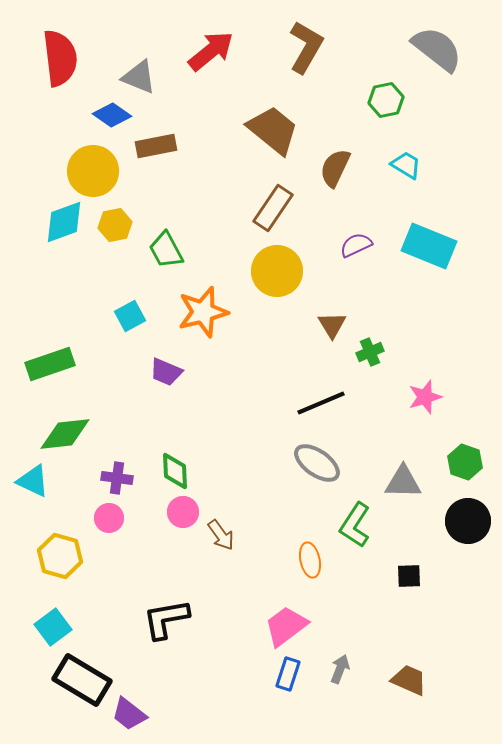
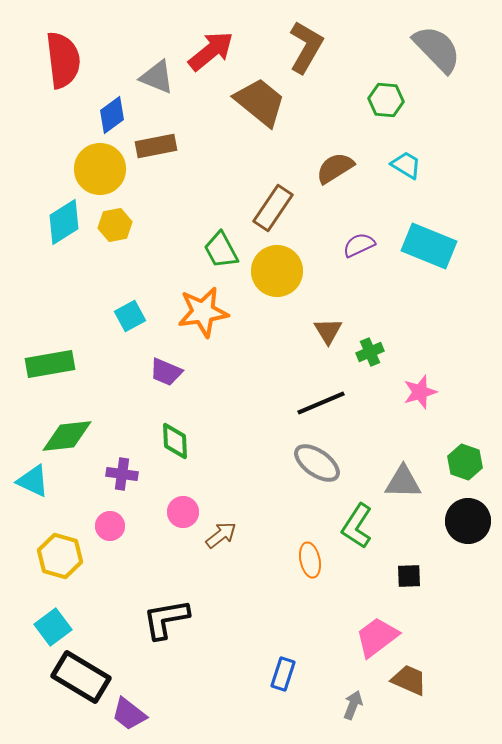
gray semicircle at (437, 49): rotated 8 degrees clockwise
red semicircle at (60, 58): moved 3 px right, 2 px down
gray triangle at (139, 77): moved 18 px right
green hexagon at (386, 100): rotated 16 degrees clockwise
blue diamond at (112, 115): rotated 72 degrees counterclockwise
brown trapezoid at (273, 130): moved 13 px left, 28 px up
brown semicircle at (335, 168): rotated 33 degrees clockwise
yellow circle at (93, 171): moved 7 px right, 2 px up
cyan diamond at (64, 222): rotated 12 degrees counterclockwise
purple semicircle at (356, 245): moved 3 px right
green trapezoid at (166, 250): moved 55 px right
orange star at (203, 312): rotated 6 degrees clockwise
brown triangle at (332, 325): moved 4 px left, 6 px down
green rectangle at (50, 364): rotated 9 degrees clockwise
pink star at (425, 397): moved 5 px left, 5 px up
green diamond at (65, 434): moved 2 px right, 2 px down
green diamond at (175, 471): moved 30 px up
purple cross at (117, 478): moved 5 px right, 4 px up
pink circle at (109, 518): moved 1 px right, 8 px down
green L-shape at (355, 525): moved 2 px right, 1 px down
brown arrow at (221, 535): rotated 92 degrees counterclockwise
pink trapezoid at (286, 626): moved 91 px right, 11 px down
gray arrow at (340, 669): moved 13 px right, 36 px down
blue rectangle at (288, 674): moved 5 px left
black rectangle at (82, 680): moved 1 px left, 3 px up
